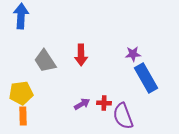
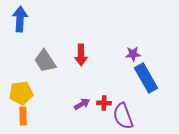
blue arrow: moved 1 px left, 3 px down
